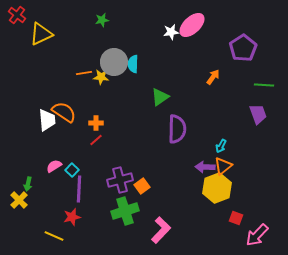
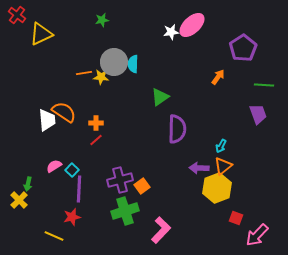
orange arrow: moved 5 px right
purple arrow: moved 6 px left, 1 px down
